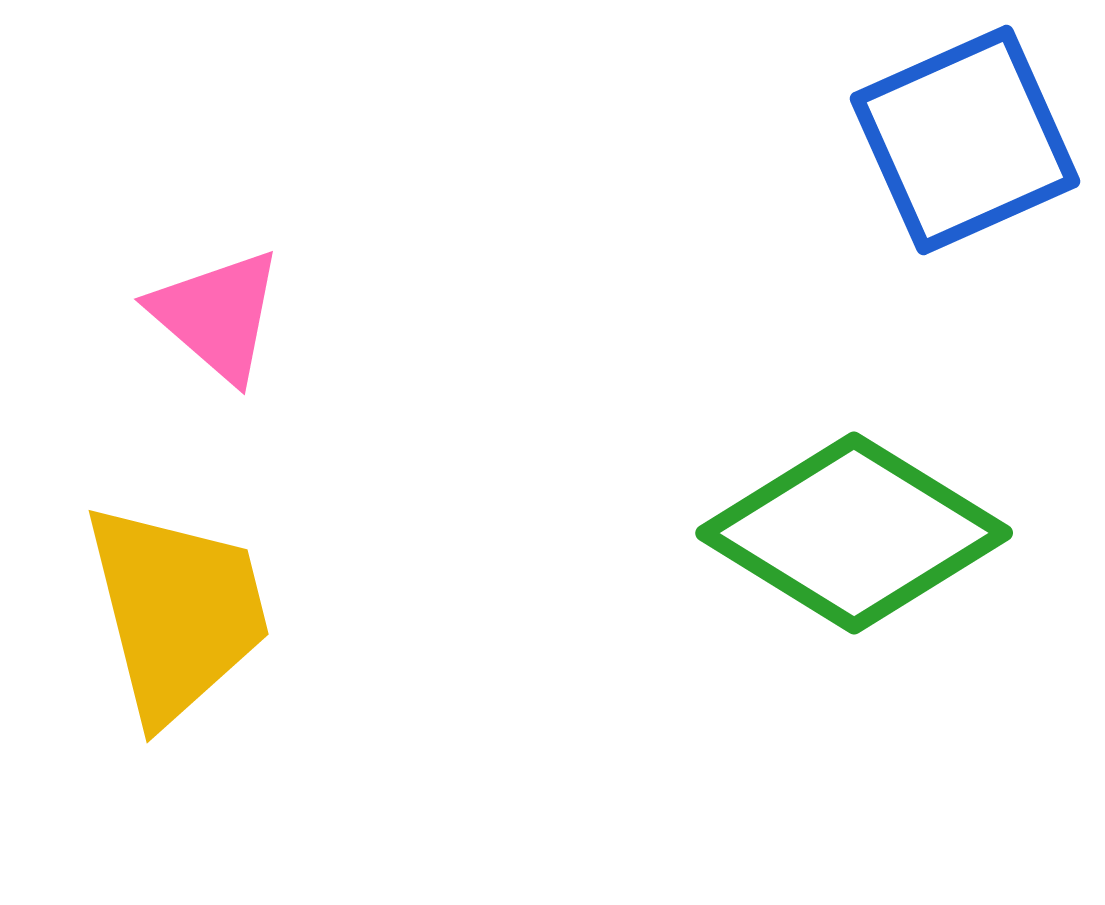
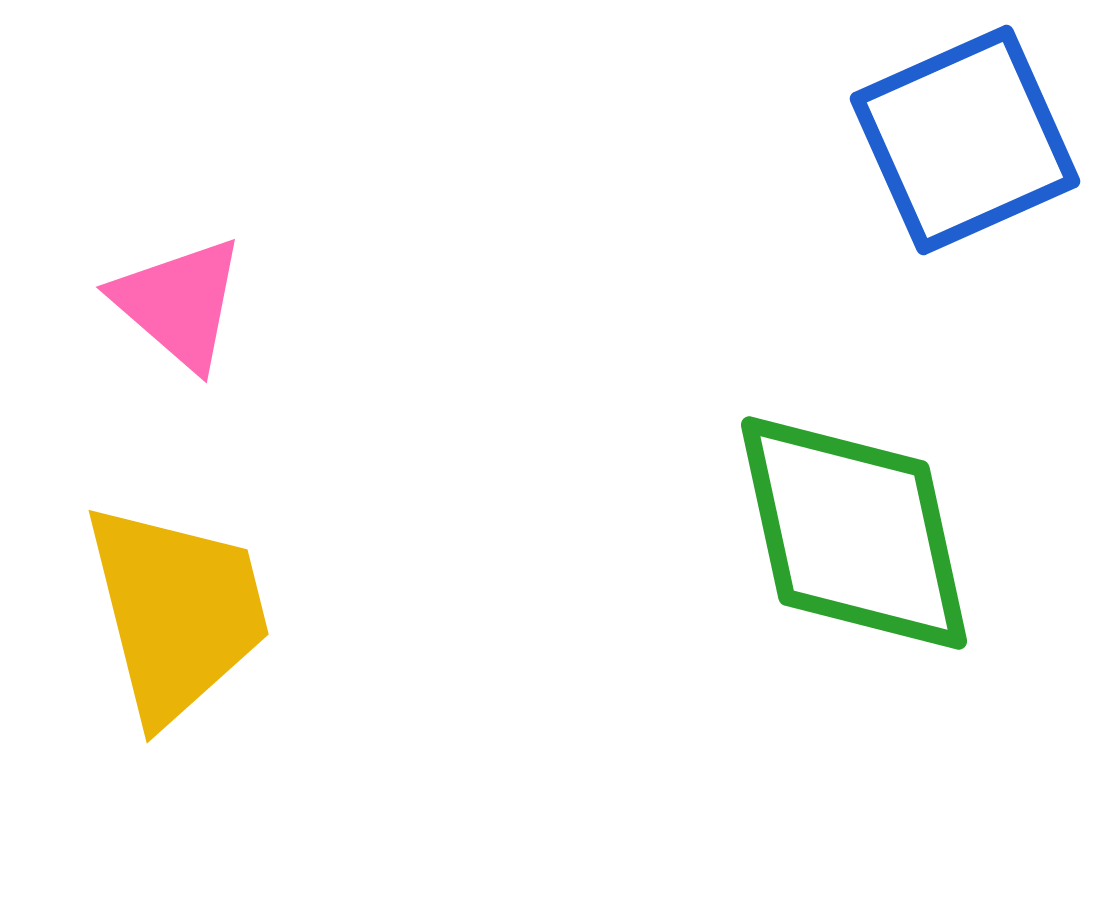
pink triangle: moved 38 px left, 12 px up
green diamond: rotated 46 degrees clockwise
